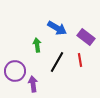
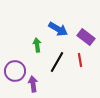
blue arrow: moved 1 px right, 1 px down
